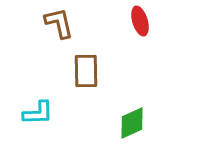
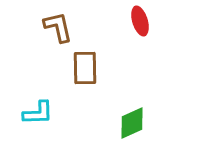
brown L-shape: moved 1 px left, 4 px down
brown rectangle: moved 1 px left, 3 px up
